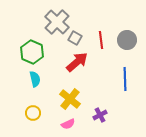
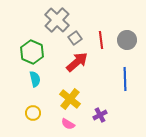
gray cross: moved 2 px up
gray square: rotated 24 degrees clockwise
pink semicircle: rotated 56 degrees clockwise
